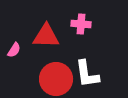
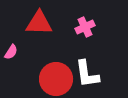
pink cross: moved 4 px right, 3 px down; rotated 30 degrees counterclockwise
red triangle: moved 7 px left, 13 px up
pink semicircle: moved 3 px left, 2 px down
